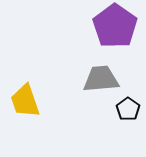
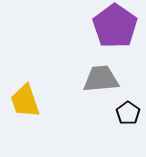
black pentagon: moved 4 px down
